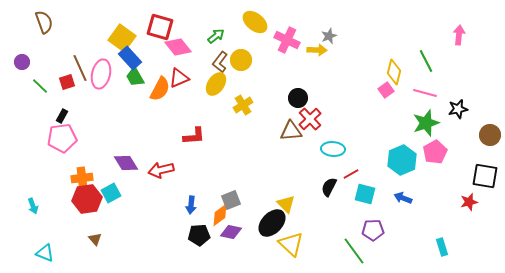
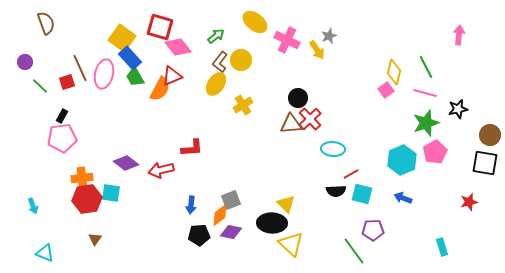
brown semicircle at (44, 22): moved 2 px right, 1 px down
yellow arrow at (317, 50): rotated 54 degrees clockwise
green line at (426, 61): moved 6 px down
purple circle at (22, 62): moved 3 px right
pink ellipse at (101, 74): moved 3 px right
red triangle at (179, 78): moved 7 px left, 2 px up
brown triangle at (291, 131): moved 7 px up
red L-shape at (194, 136): moved 2 px left, 12 px down
purple diamond at (126, 163): rotated 20 degrees counterclockwise
black square at (485, 176): moved 13 px up
black semicircle at (329, 187): moved 7 px right, 4 px down; rotated 120 degrees counterclockwise
cyan square at (111, 193): rotated 36 degrees clockwise
cyan square at (365, 194): moved 3 px left
black ellipse at (272, 223): rotated 48 degrees clockwise
brown triangle at (95, 239): rotated 16 degrees clockwise
